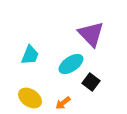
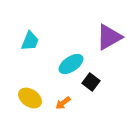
purple triangle: moved 18 px right, 3 px down; rotated 44 degrees clockwise
cyan trapezoid: moved 14 px up
